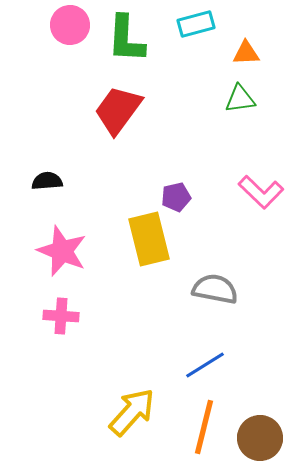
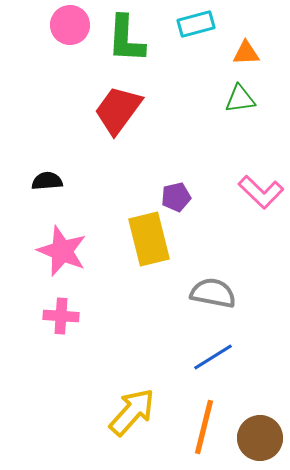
gray semicircle: moved 2 px left, 4 px down
blue line: moved 8 px right, 8 px up
